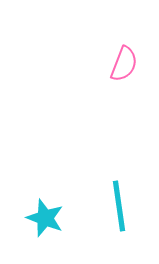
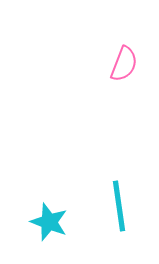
cyan star: moved 4 px right, 4 px down
